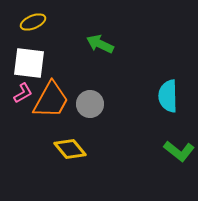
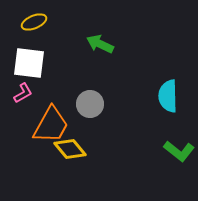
yellow ellipse: moved 1 px right
orange trapezoid: moved 25 px down
